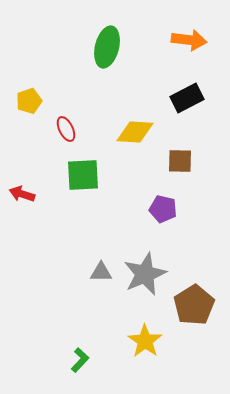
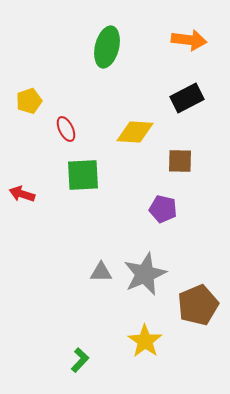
brown pentagon: moved 4 px right; rotated 9 degrees clockwise
